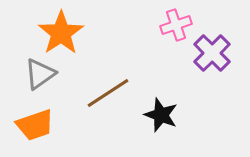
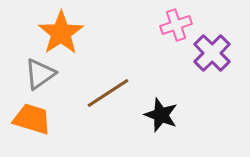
orange trapezoid: moved 3 px left, 6 px up; rotated 144 degrees counterclockwise
